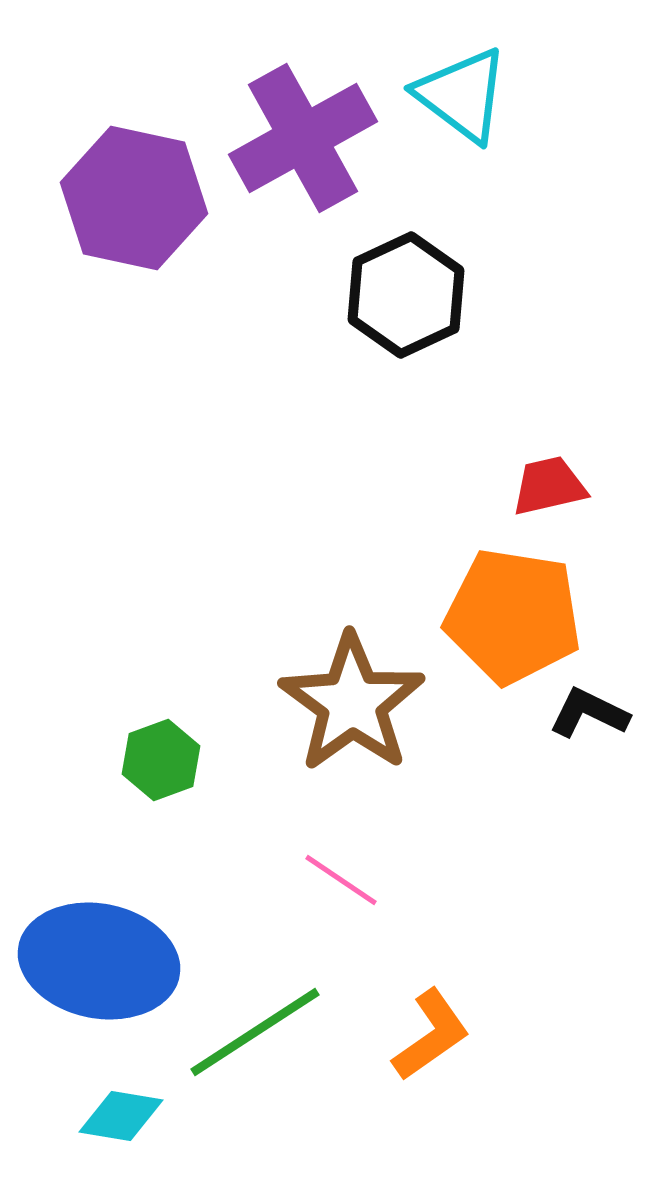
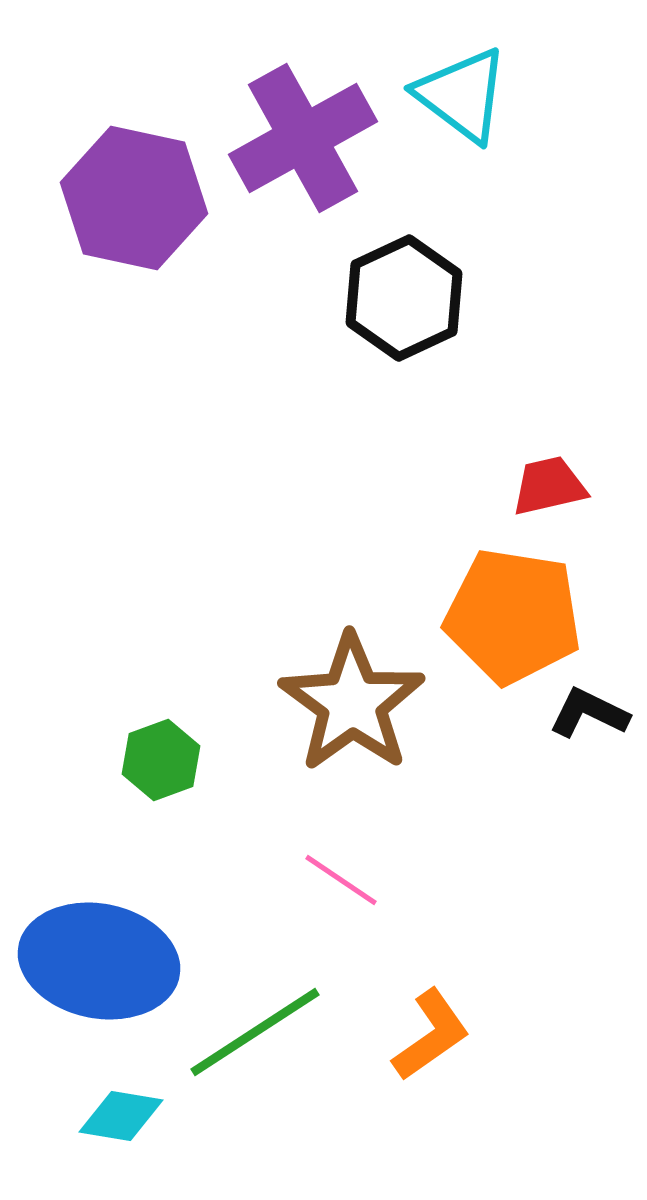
black hexagon: moved 2 px left, 3 px down
